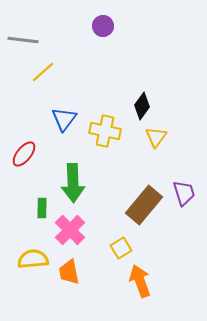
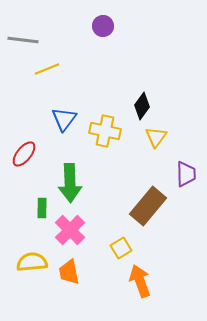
yellow line: moved 4 px right, 3 px up; rotated 20 degrees clockwise
green arrow: moved 3 px left
purple trapezoid: moved 2 px right, 19 px up; rotated 16 degrees clockwise
brown rectangle: moved 4 px right, 1 px down
yellow semicircle: moved 1 px left, 3 px down
